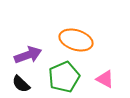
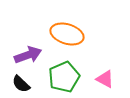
orange ellipse: moved 9 px left, 6 px up
